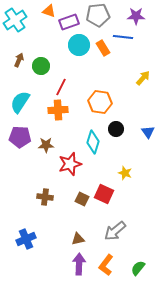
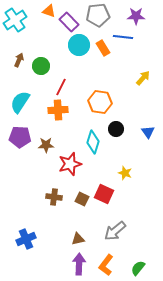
purple rectangle: rotated 66 degrees clockwise
brown cross: moved 9 px right
